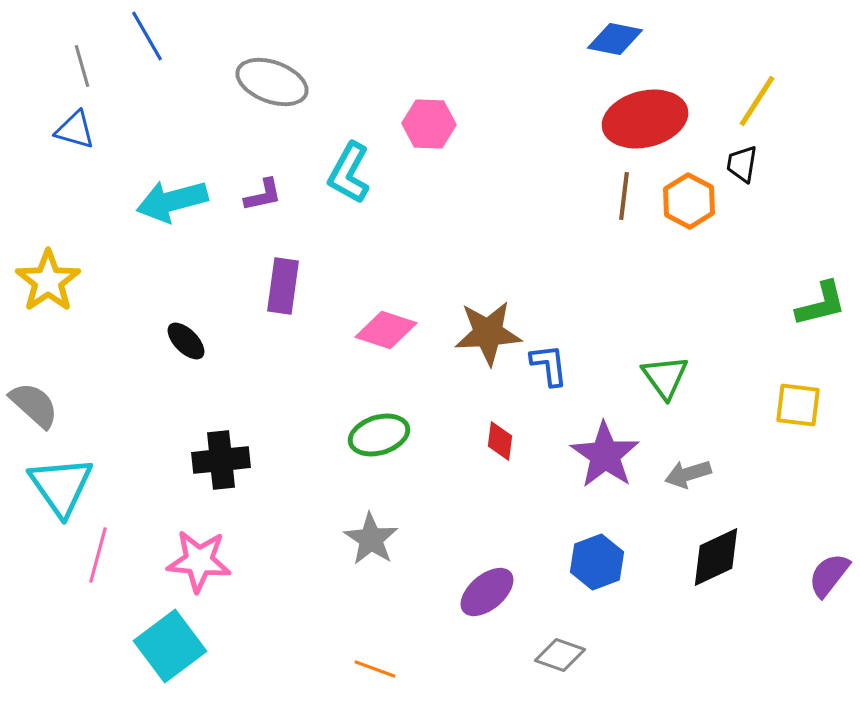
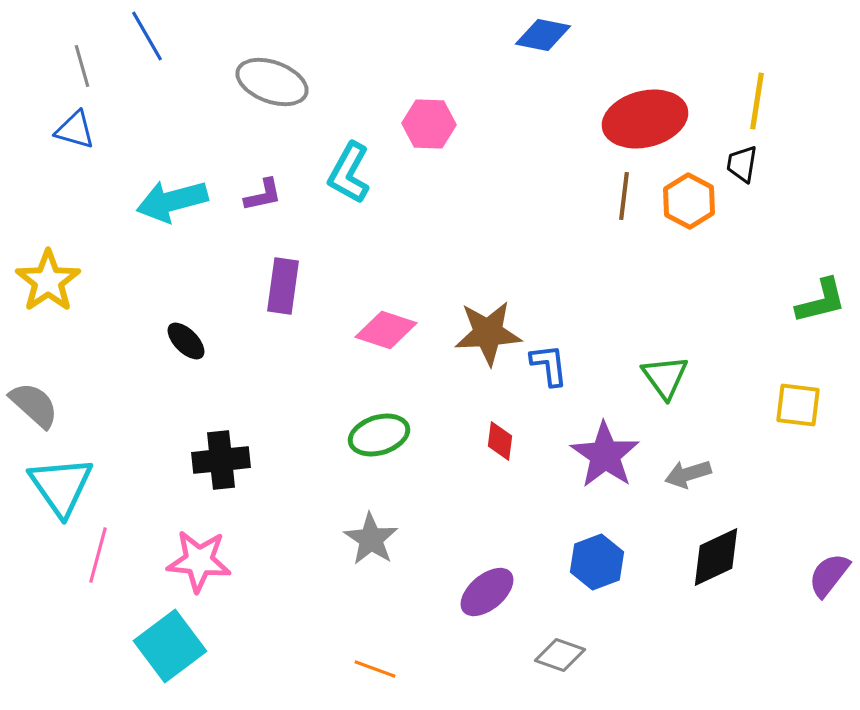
blue diamond: moved 72 px left, 4 px up
yellow line: rotated 24 degrees counterclockwise
green L-shape: moved 3 px up
